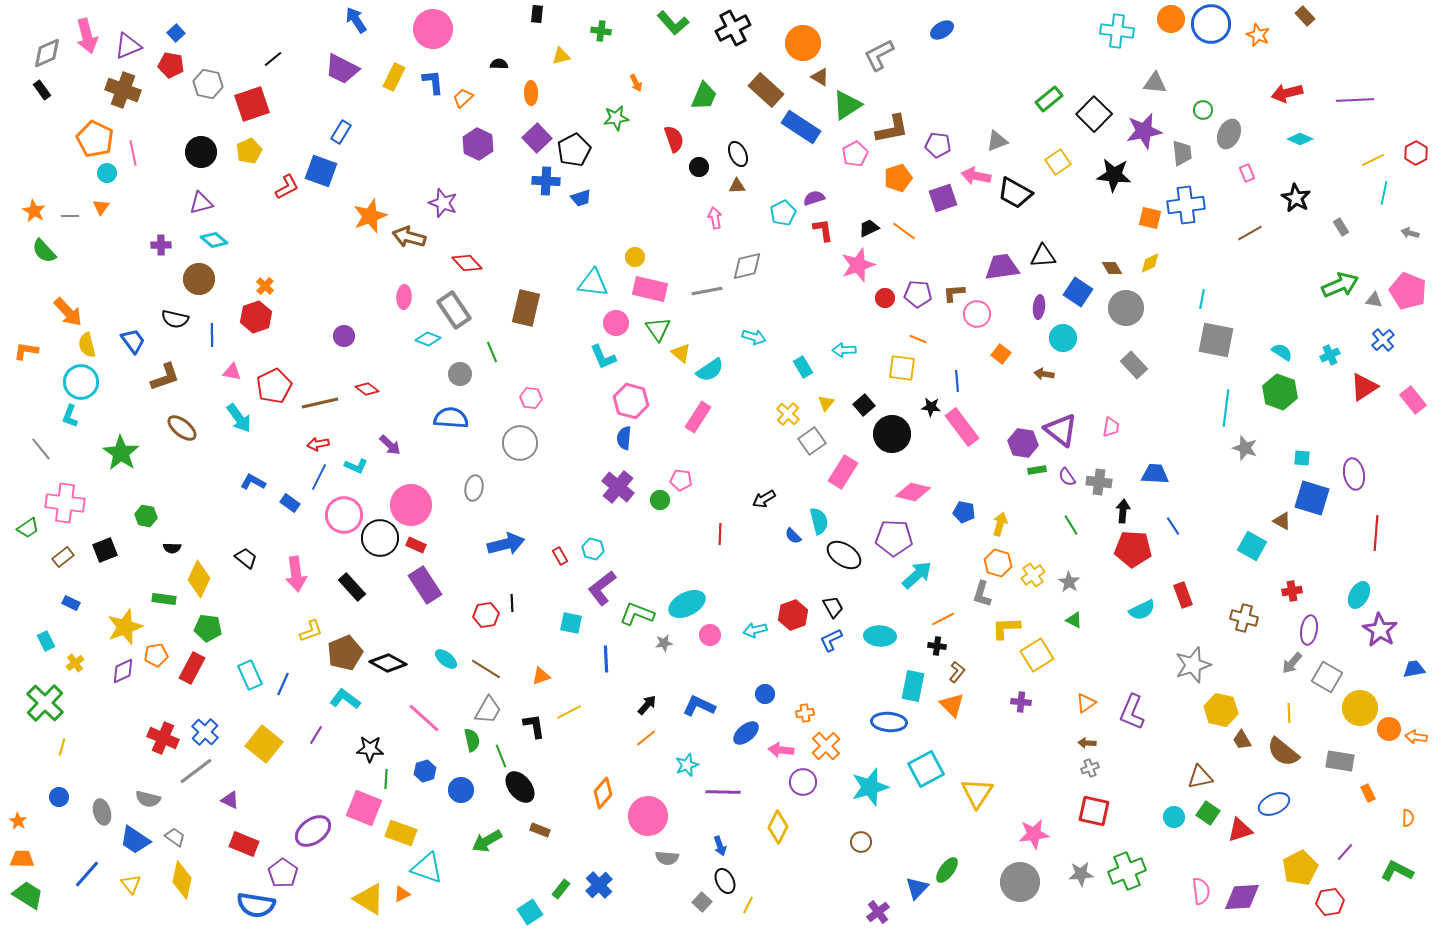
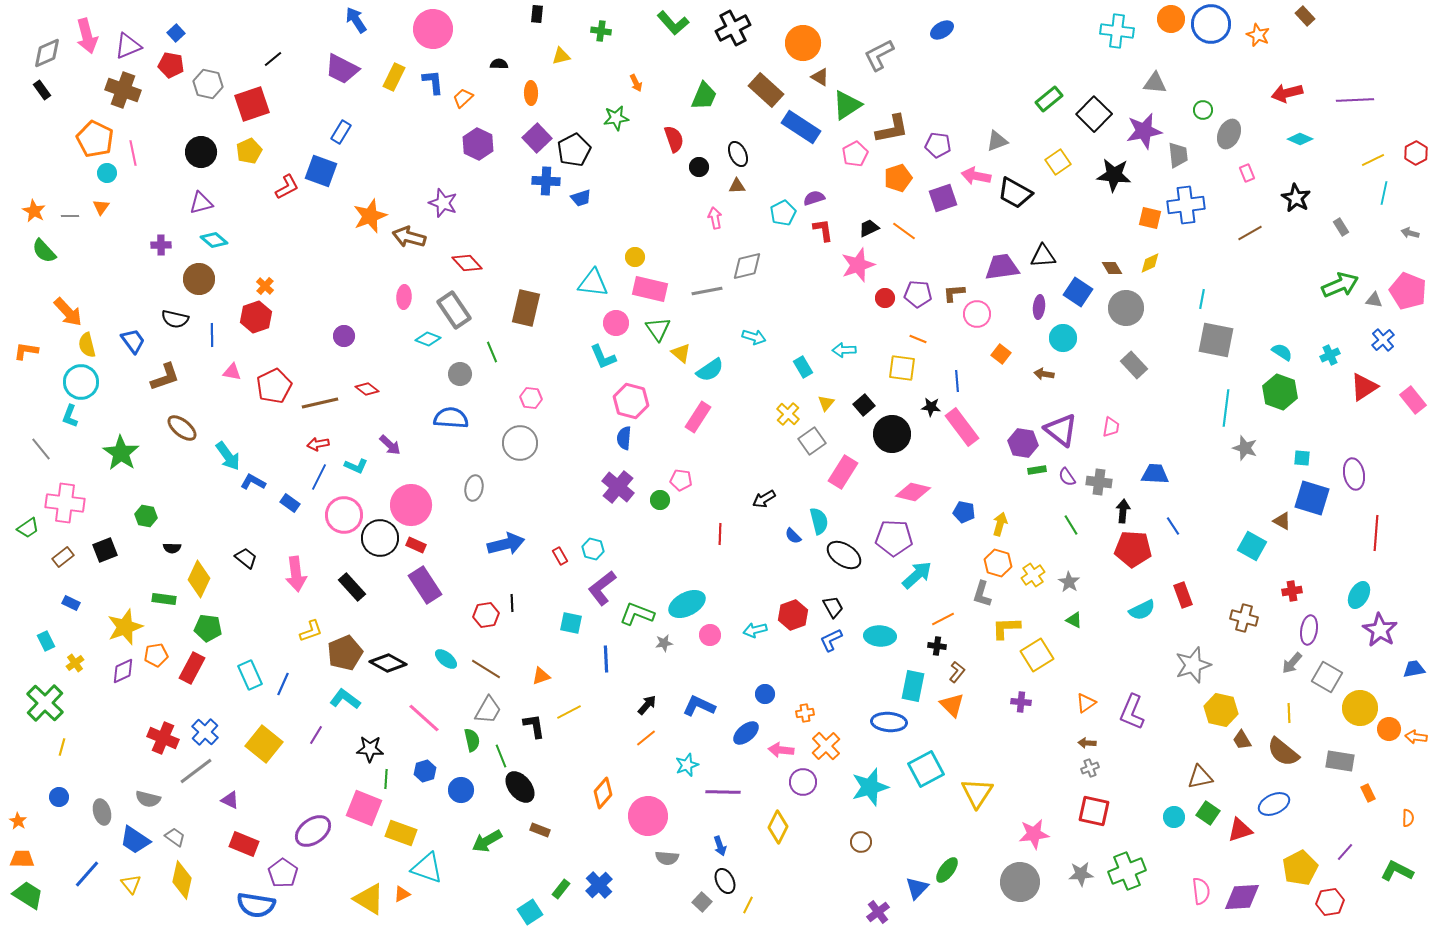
gray trapezoid at (1182, 153): moved 4 px left, 2 px down
cyan arrow at (239, 418): moved 11 px left, 38 px down
